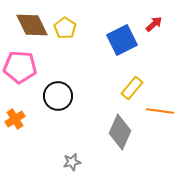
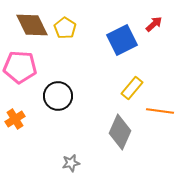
gray star: moved 1 px left, 1 px down
